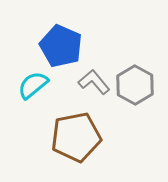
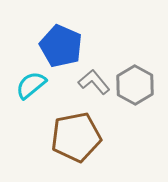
cyan semicircle: moved 2 px left
